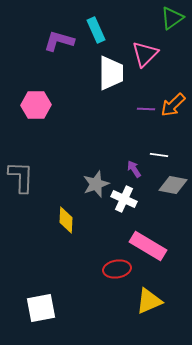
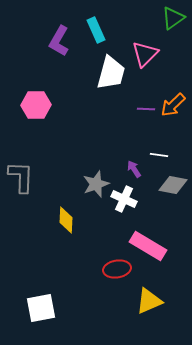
green triangle: moved 1 px right
purple L-shape: rotated 76 degrees counterclockwise
white trapezoid: rotated 15 degrees clockwise
